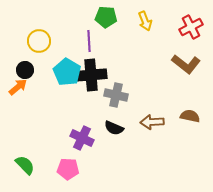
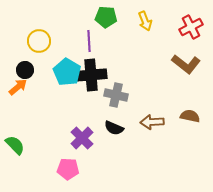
purple cross: rotated 20 degrees clockwise
green semicircle: moved 10 px left, 20 px up
